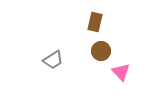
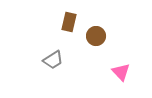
brown rectangle: moved 26 px left
brown circle: moved 5 px left, 15 px up
